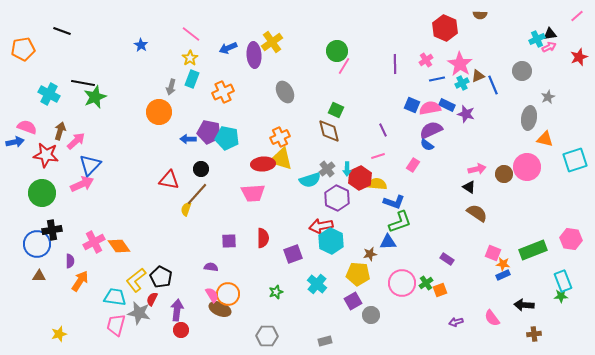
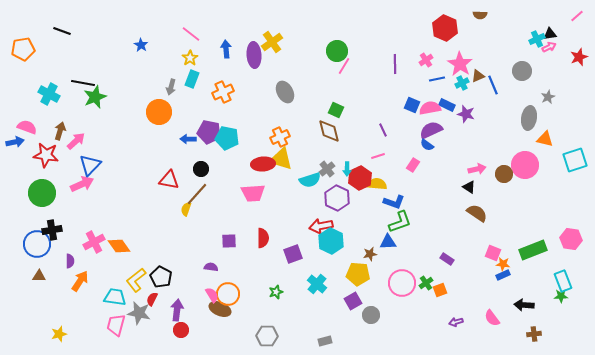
blue arrow at (228, 48): moved 2 px left, 1 px down; rotated 108 degrees clockwise
pink circle at (527, 167): moved 2 px left, 2 px up
